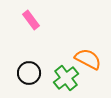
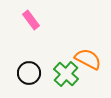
green cross: moved 4 px up; rotated 10 degrees counterclockwise
